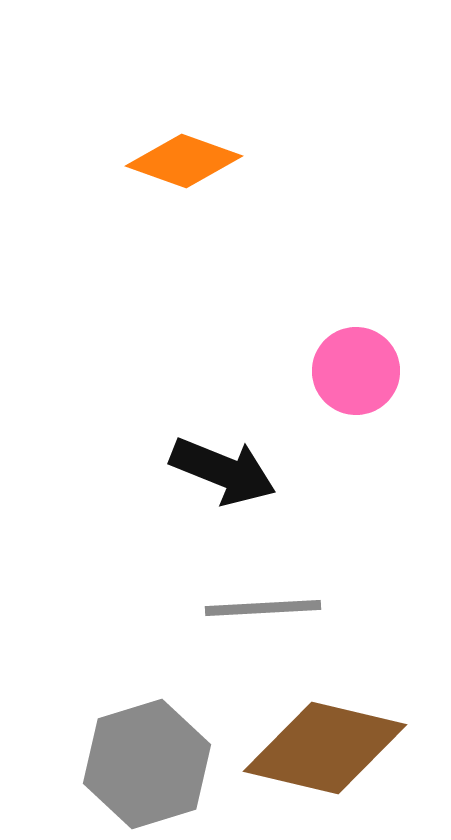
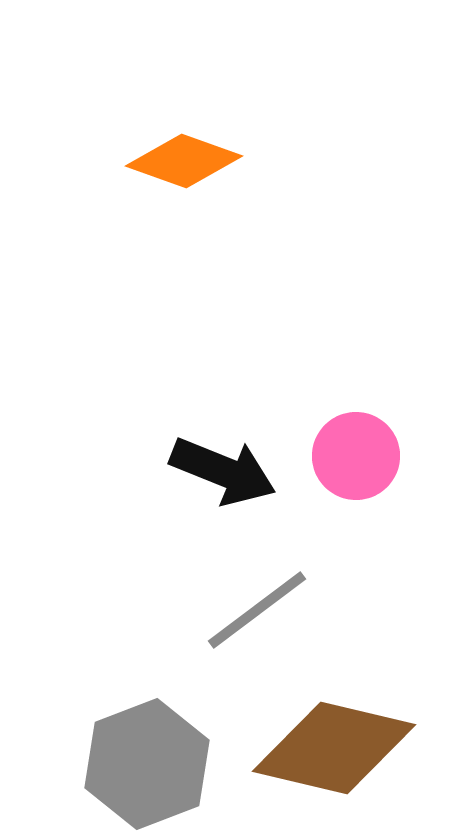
pink circle: moved 85 px down
gray line: moved 6 px left, 2 px down; rotated 34 degrees counterclockwise
brown diamond: moved 9 px right
gray hexagon: rotated 4 degrees counterclockwise
